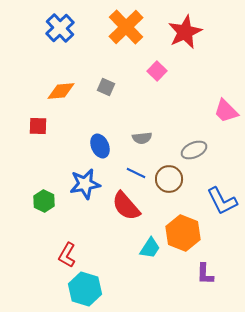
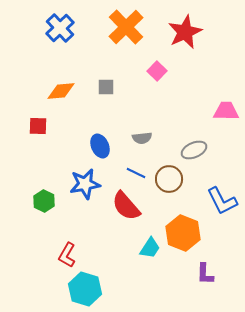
gray square: rotated 24 degrees counterclockwise
pink trapezoid: rotated 136 degrees clockwise
